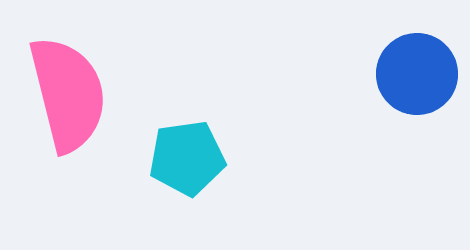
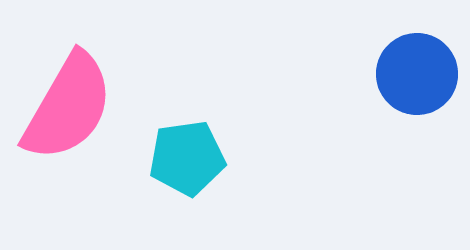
pink semicircle: moved 13 px down; rotated 44 degrees clockwise
